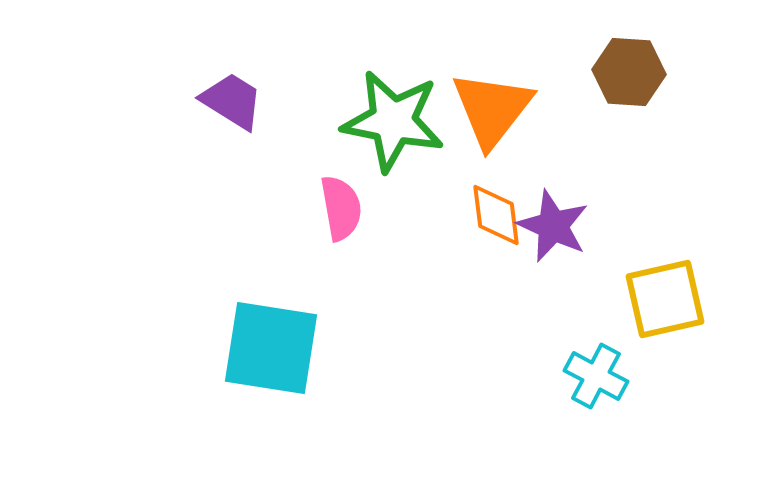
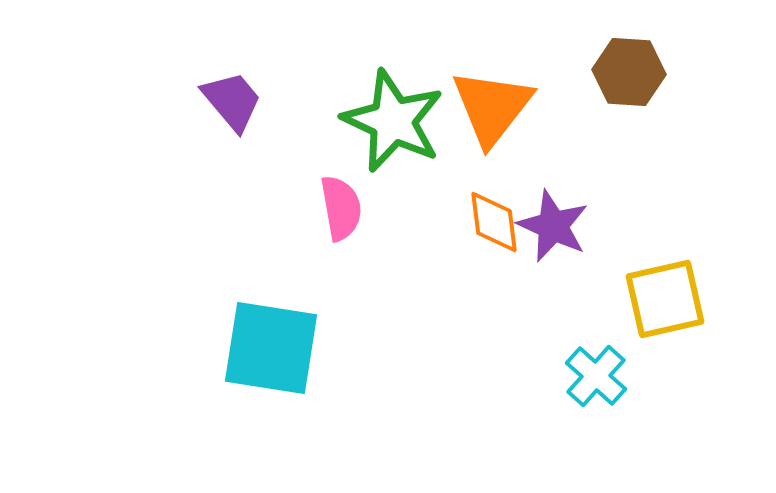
purple trapezoid: rotated 18 degrees clockwise
orange triangle: moved 2 px up
green star: rotated 14 degrees clockwise
orange diamond: moved 2 px left, 7 px down
cyan cross: rotated 14 degrees clockwise
